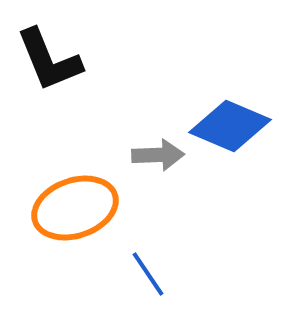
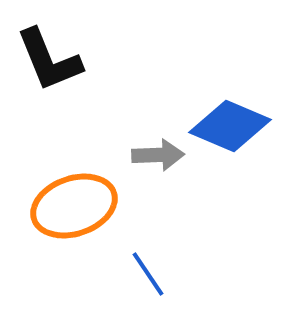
orange ellipse: moved 1 px left, 2 px up
